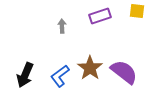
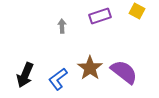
yellow square: rotated 21 degrees clockwise
blue L-shape: moved 2 px left, 3 px down
